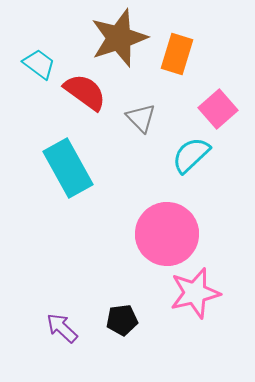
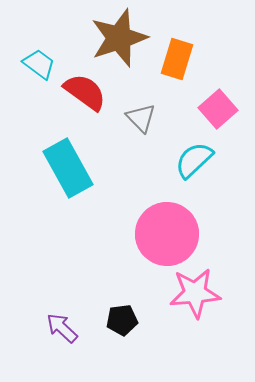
orange rectangle: moved 5 px down
cyan semicircle: moved 3 px right, 5 px down
pink star: rotated 9 degrees clockwise
